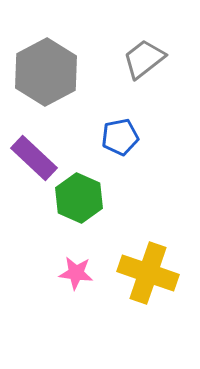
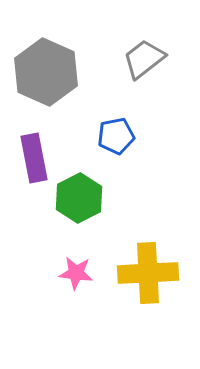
gray hexagon: rotated 8 degrees counterclockwise
blue pentagon: moved 4 px left, 1 px up
purple rectangle: rotated 36 degrees clockwise
green hexagon: rotated 9 degrees clockwise
yellow cross: rotated 22 degrees counterclockwise
